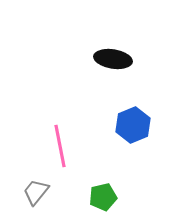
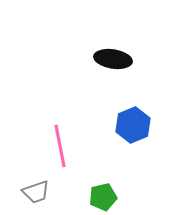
gray trapezoid: rotated 148 degrees counterclockwise
